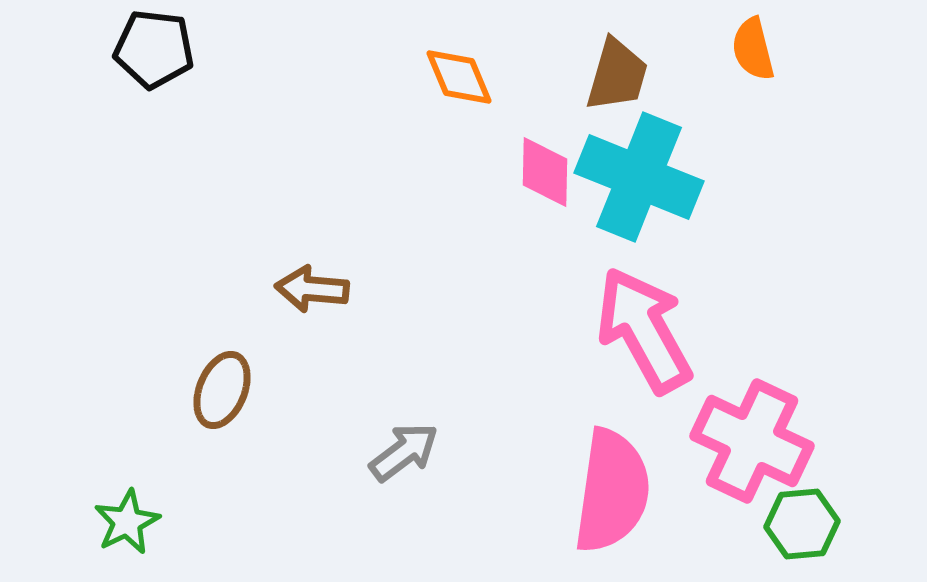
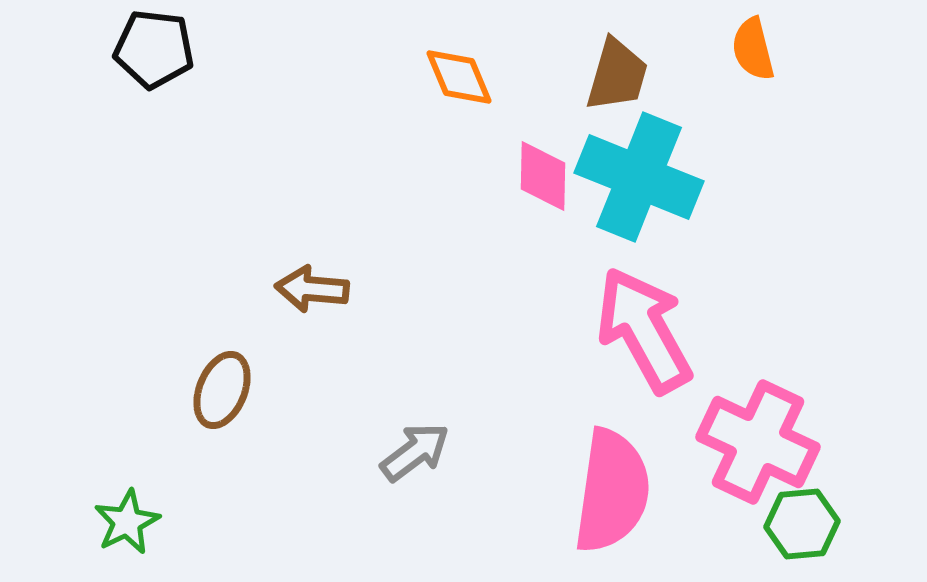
pink diamond: moved 2 px left, 4 px down
pink cross: moved 6 px right, 1 px down
gray arrow: moved 11 px right
